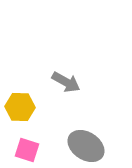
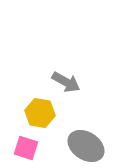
yellow hexagon: moved 20 px right, 6 px down; rotated 8 degrees clockwise
pink square: moved 1 px left, 2 px up
